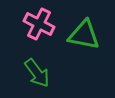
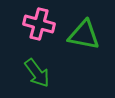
pink cross: rotated 12 degrees counterclockwise
